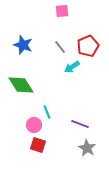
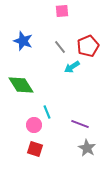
blue star: moved 4 px up
red square: moved 3 px left, 4 px down
